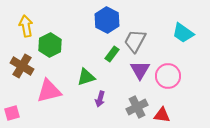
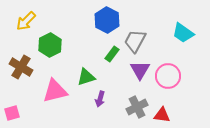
yellow arrow: moved 5 px up; rotated 125 degrees counterclockwise
brown cross: moved 1 px left, 1 px down
pink triangle: moved 6 px right
